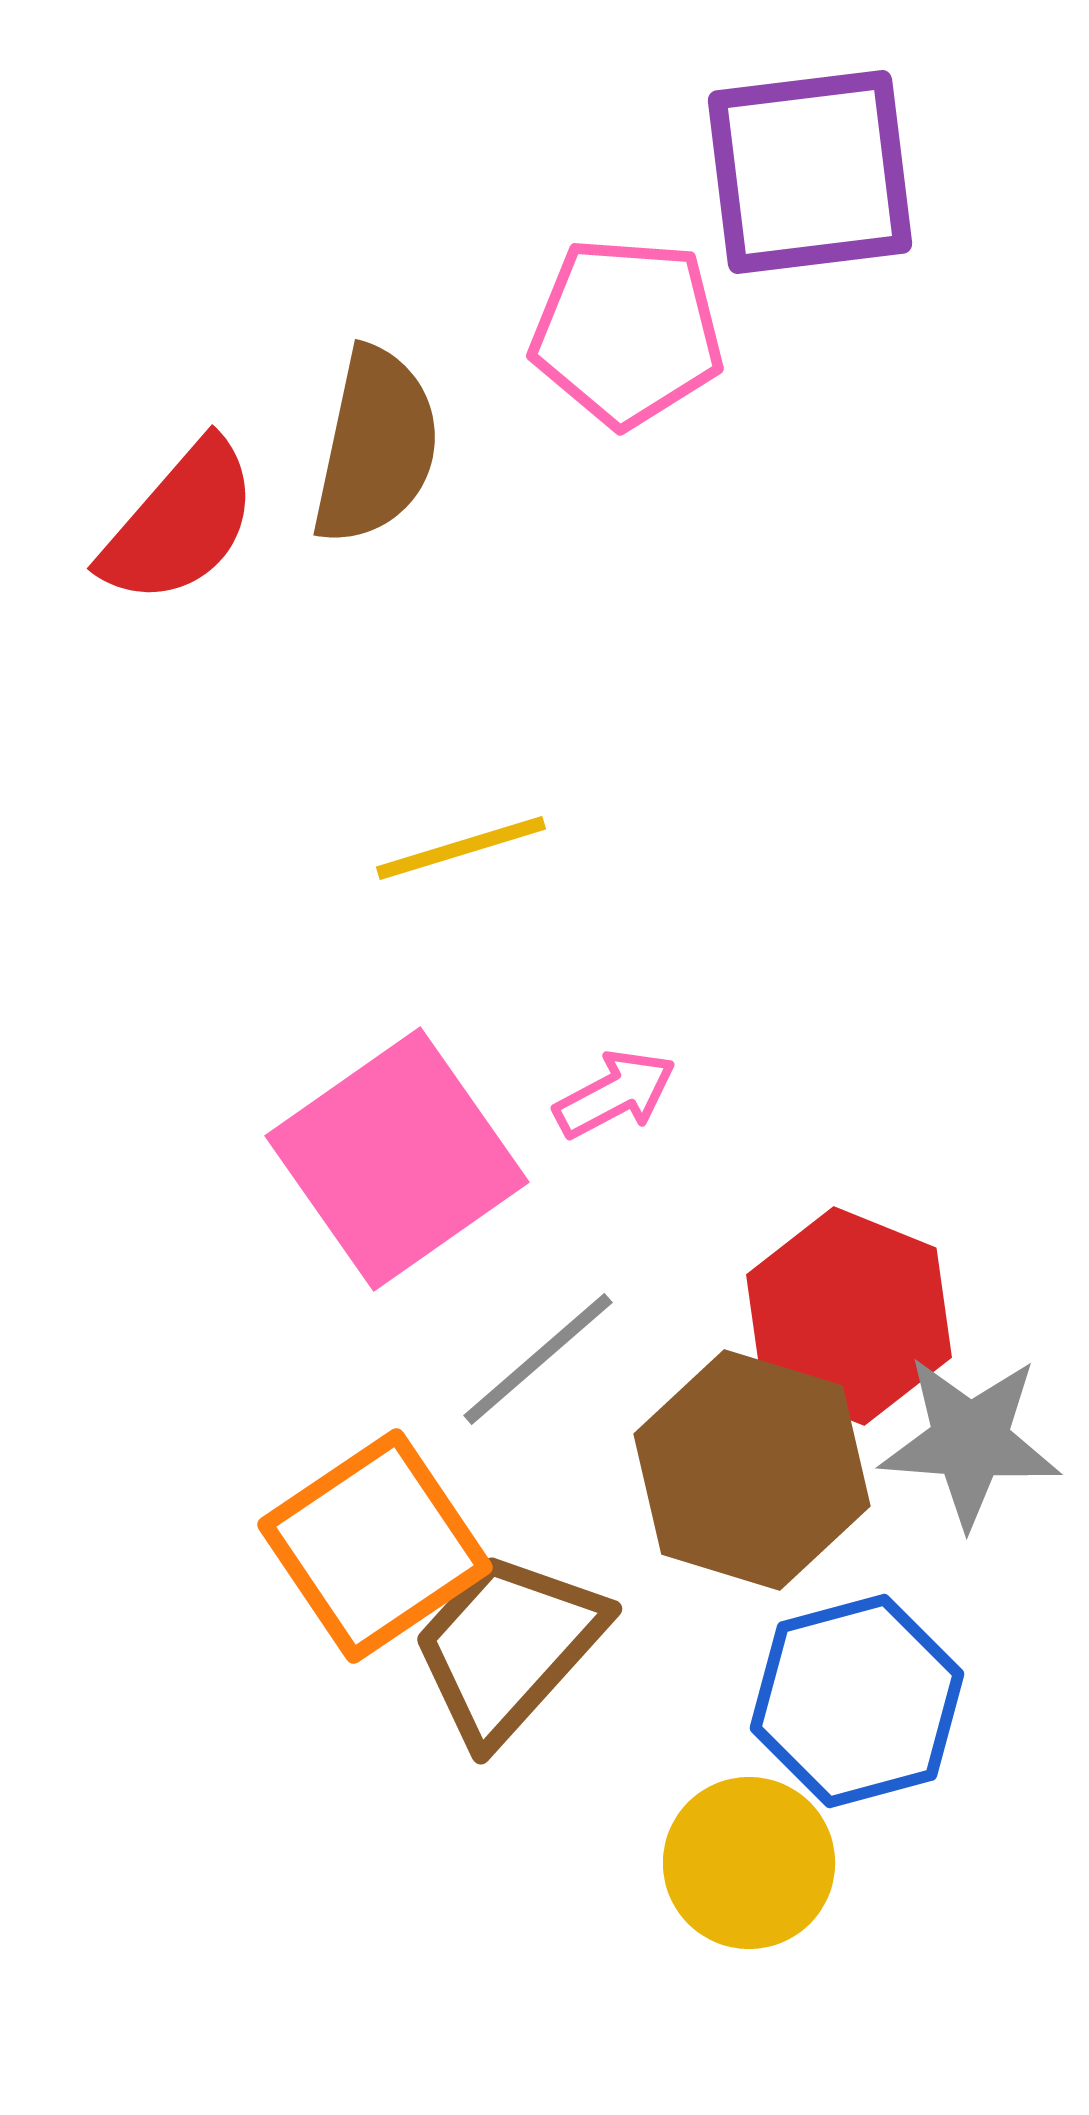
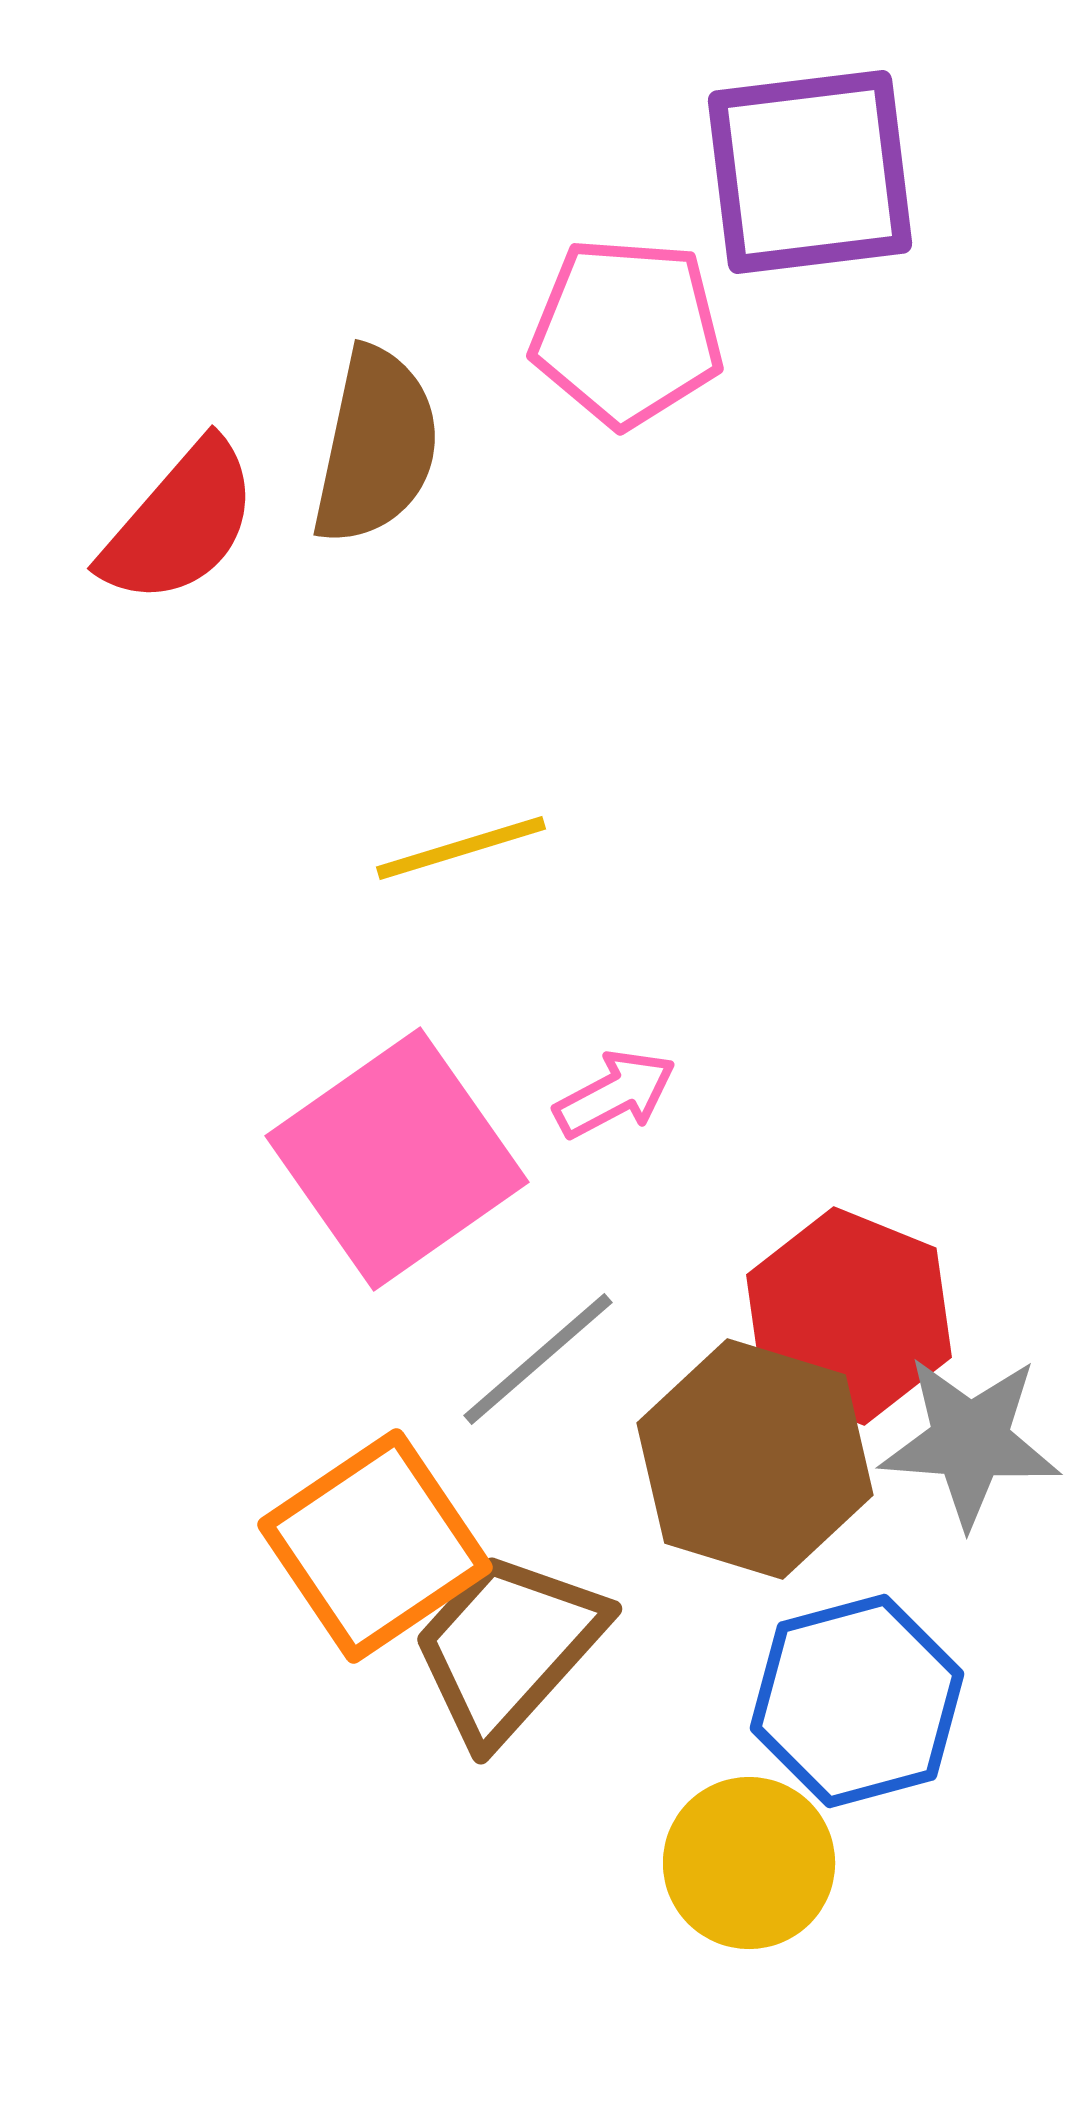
brown hexagon: moved 3 px right, 11 px up
